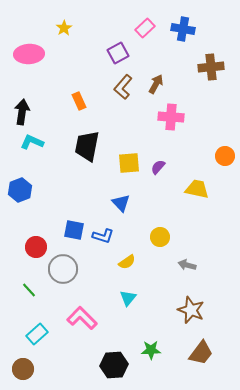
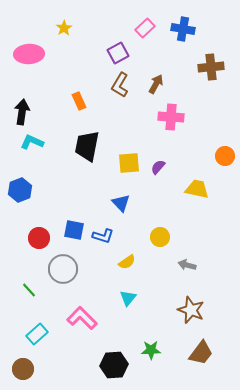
brown L-shape: moved 3 px left, 2 px up; rotated 10 degrees counterclockwise
red circle: moved 3 px right, 9 px up
